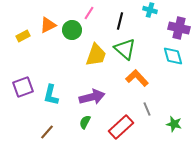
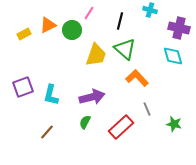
yellow rectangle: moved 1 px right, 2 px up
